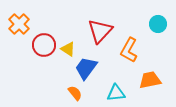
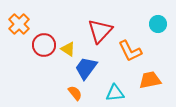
orange L-shape: moved 1 px right, 1 px down; rotated 55 degrees counterclockwise
cyan triangle: moved 1 px left
